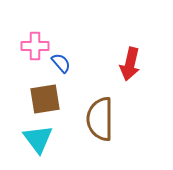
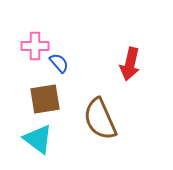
blue semicircle: moved 2 px left
brown semicircle: rotated 24 degrees counterclockwise
cyan triangle: rotated 16 degrees counterclockwise
